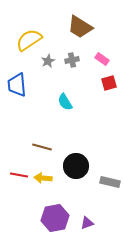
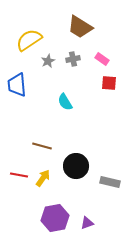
gray cross: moved 1 px right, 1 px up
red square: rotated 21 degrees clockwise
brown line: moved 1 px up
yellow arrow: rotated 120 degrees clockwise
